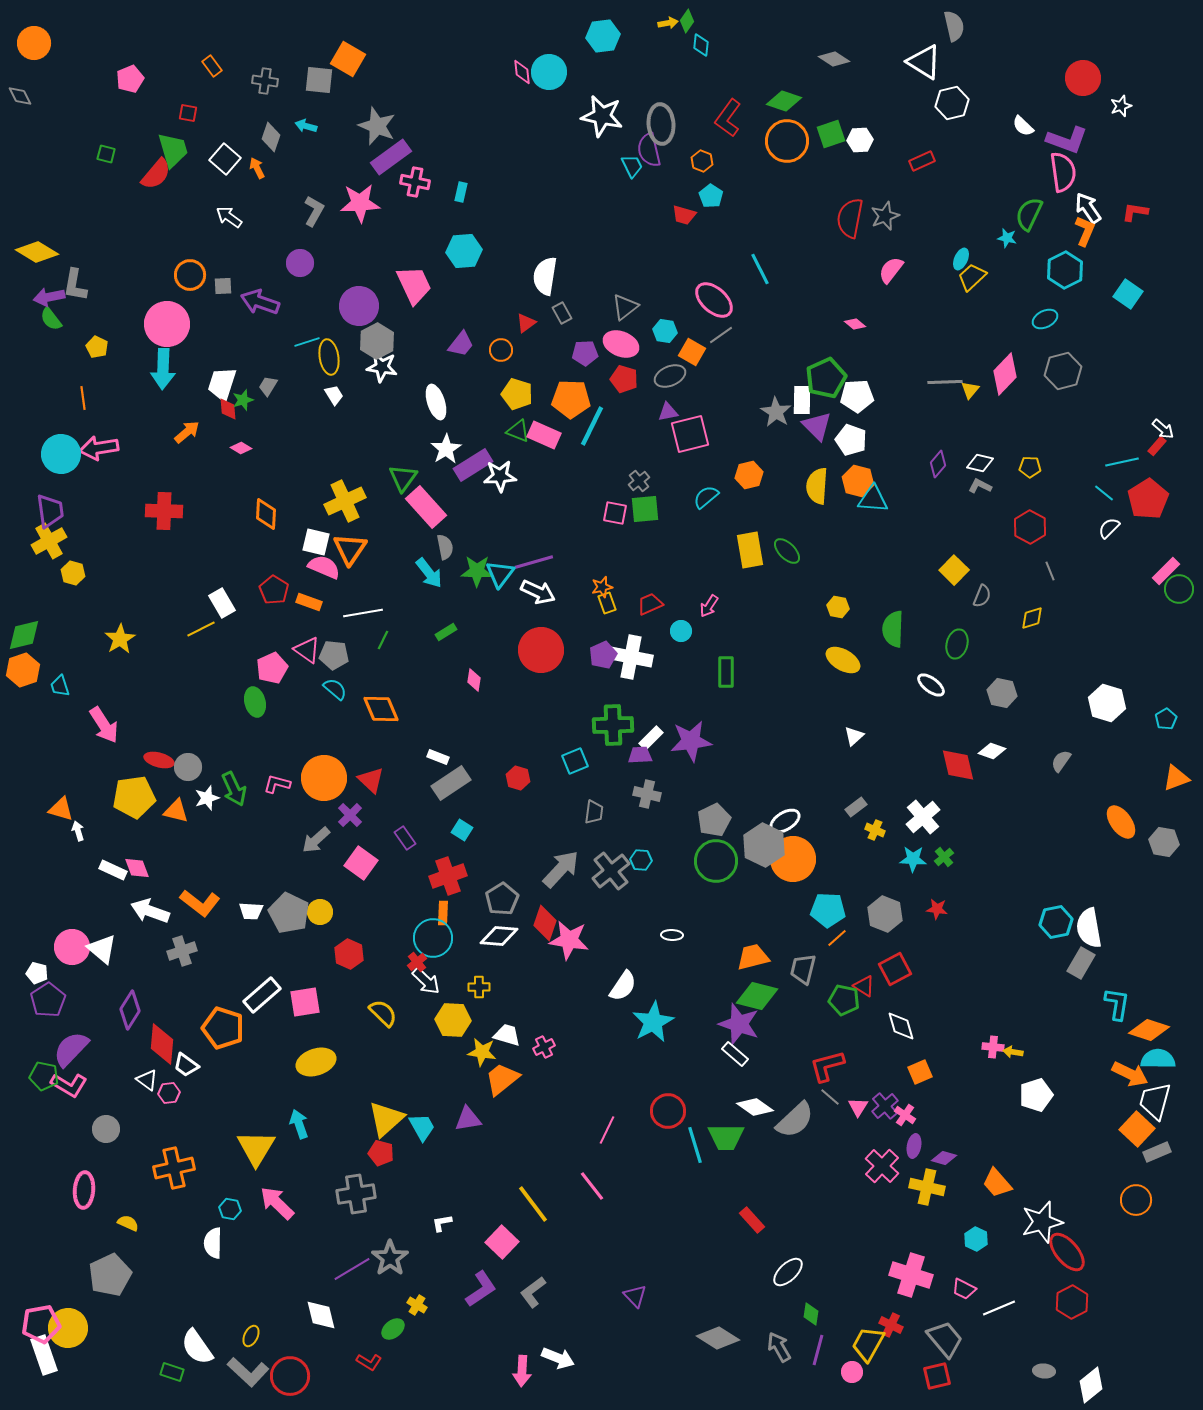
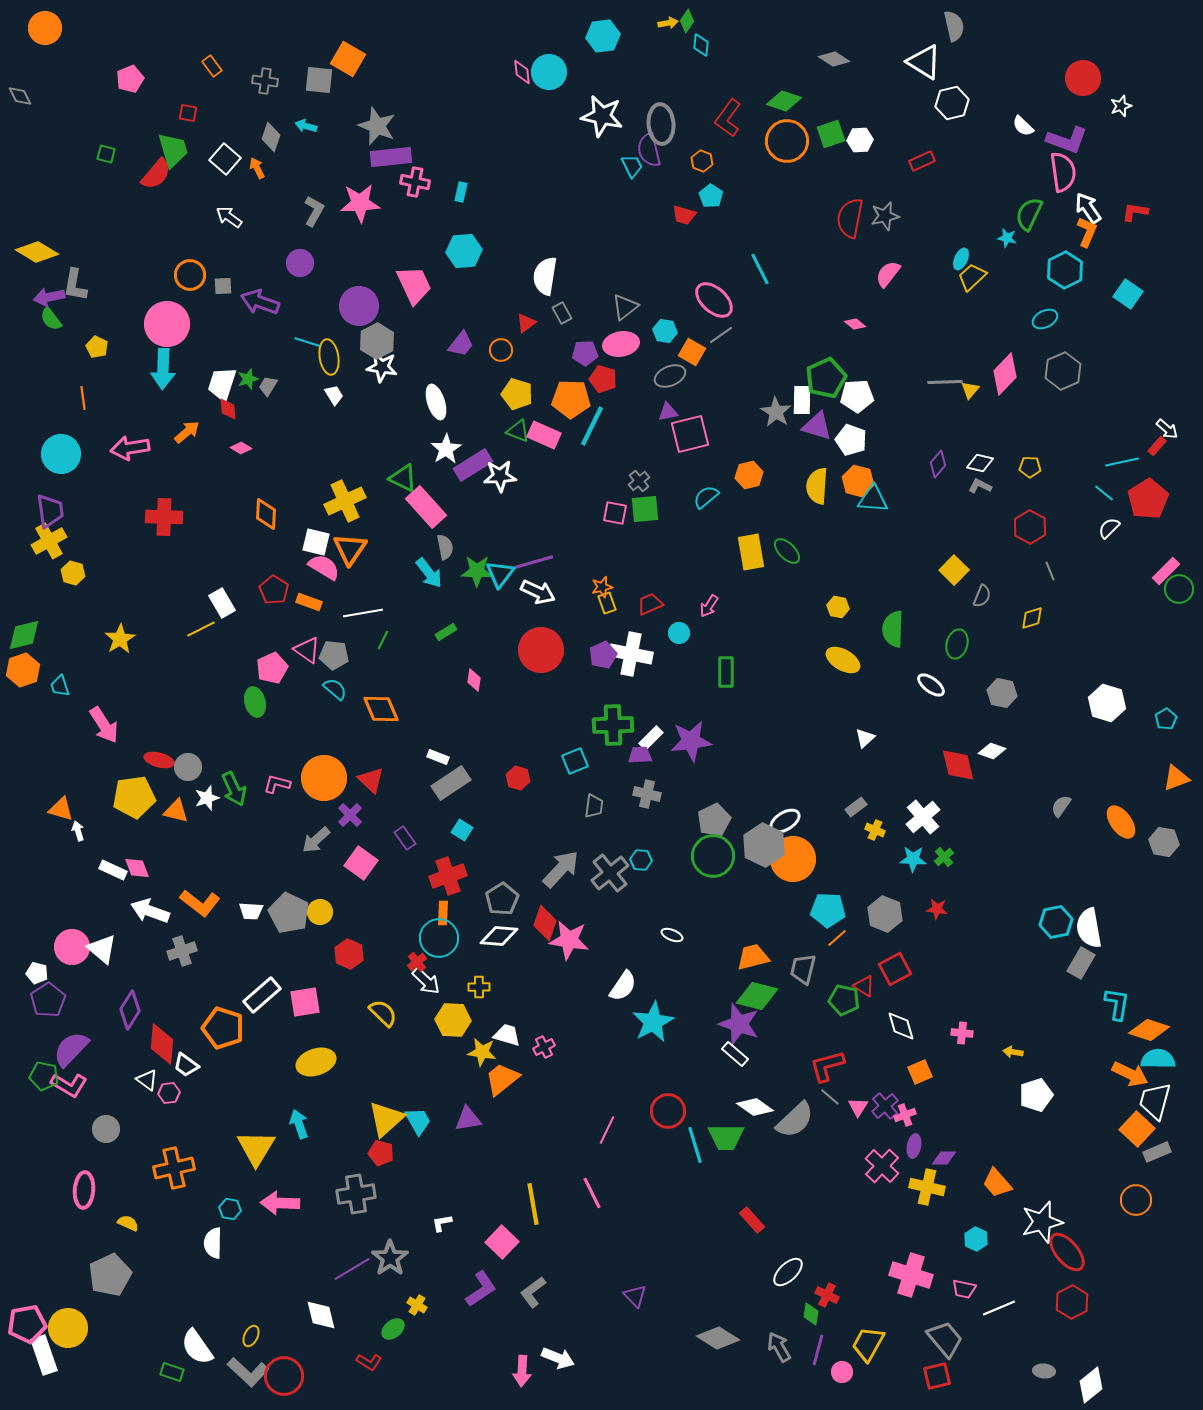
orange circle at (34, 43): moved 11 px right, 15 px up
purple rectangle at (391, 157): rotated 30 degrees clockwise
gray star at (885, 216): rotated 8 degrees clockwise
orange L-shape at (1085, 231): moved 2 px right, 1 px down
pink semicircle at (891, 270): moved 3 px left, 4 px down
cyan line at (307, 342): rotated 35 degrees clockwise
pink ellipse at (621, 344): rotated 32 degrees counterclockwise
gray hexagon at (1063, 371): rotated 9 degrees counterclockwise
red pentagon at (624, 379): moved 21 px left
green star at (243, 400): moved 5 px right, 21 px up
purple triangle at (817, 426): rotated 28 degrees counterclockwise
white arrow at (1163, 429): moved 4 px right
pink arrow at (99, 448): moved 31 px right
green triangle at (403, 478): rotated 40 degrees counterclockwise
red cross at (164, 511): moved 6 px down
yellow rectangle at (750, 550): moved 1 px right, 2 px down
pink semicircle at (324, 567): rotated 8 degrees clockwise
cyan circle at (681, 631): moved 2 px left, 2 px down
white cross at (631, 657): moved 3 px up
white triangle at (854, 736): moved 11 px right, 2 px down
gray semicircle at (1061, 761): moved 45 px down
gray trapezoid at (594, 812): moved 6 px up
green circle at (716, 861): moved 3 px left, 5 px up
gray cross at (611, 871): moved 1 px left, 2 px down
white ellipse at (672, 935): rotated 20 degrees clockwise
cyan circle at (433, 938): moved 6 px right
pink cross at (993, 1047): moved 31 px left, 14 px up
pink cross at (905, 1115): rotated 35 degrees clockwise
cyan trapezoid at (422, 1127): moved 4 px left, 6 px up
purple diamond at (944, 1158): rotated 15 degrees counterclockwise
pink line at (592, 1186): moved 7 px down; rotated 12 degrees clockwise
pink arrow at (277, 1203): moved 3 px right; rotated 42 degrees counterclockwise
yellow line at (533, 1204): rotated 27 degrees clockwise
pink trapezoid at (964, 1289): rotated 15 degrees counterclockwise
pink pentagon at (41, 1324): moved 14 px left
red cross at (891, 1325): moved 64 px left, 30 px up
pink circle at (852, 1372): moved 10 px left
red circle at (290, 1376): moved 6 px left
